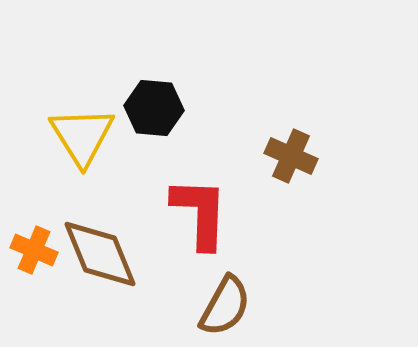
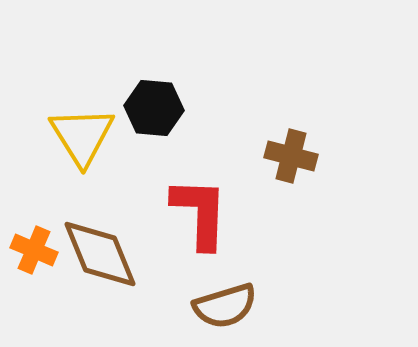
brown cross: rotated 9 degrees counterclockwise
brown semicircle: rotated 44 degrees clockwise
